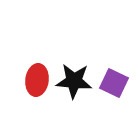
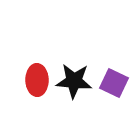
red ellipse: rotated 8 degrees counterclockwise
